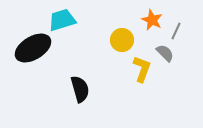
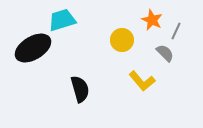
yellow L-shape: moved 12 px down; rotated 120 degrees clockwise
